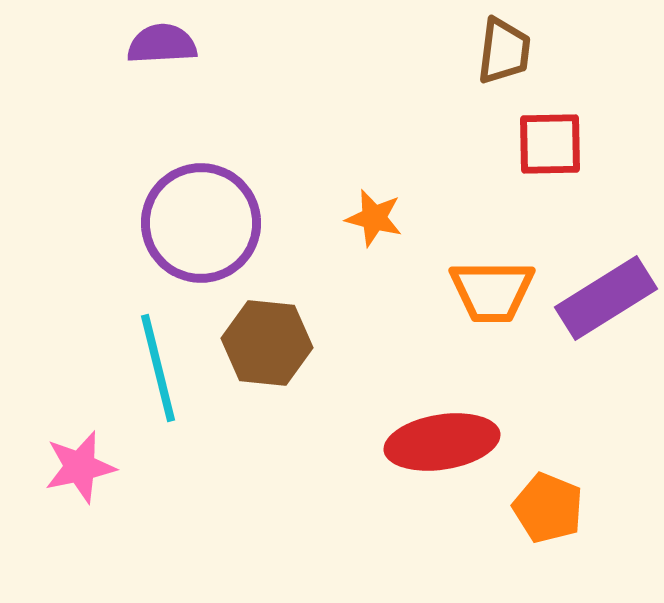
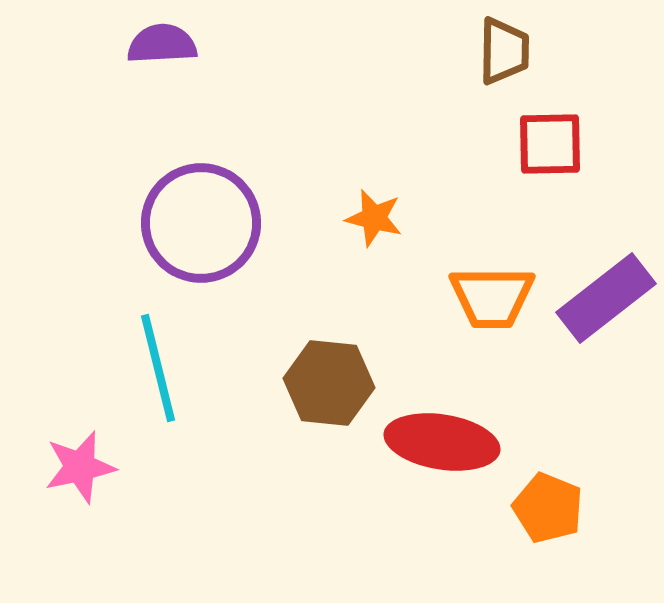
brown trapezoid: rotated 6 degrees counterclockwise
orange trapezoid: moved 6 px down
purple rectangle: rotated 6 degrees counterclockwise
brown hexagon: moved 62 px right, 40 px down
red ellipse: rotated 18 degrees clockwise
